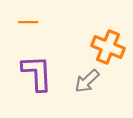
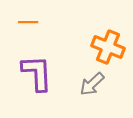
gray arrow: moved 5 px right, 3 px down
